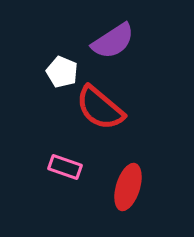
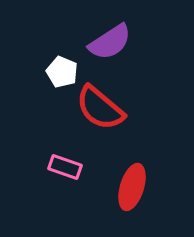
purple semicircle: moved 3 px left, 1 px down
red ellipse: moved 4 px right
